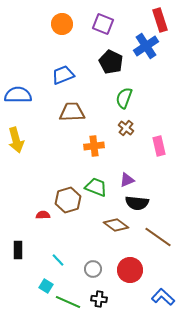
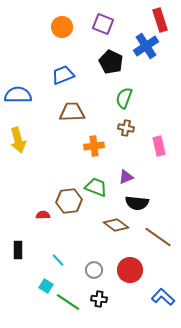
orange circle: moved 3 px down
brown cross: rotated 28 degrees counterclockwise
yellow arrow: moved 2 px right
purple triangle: moved 1 px left, 3 px up
brown hexagon: moved 1 px right, 1 px down; rotated 10 degrees clockwise
gray circle: moved 1 px right, 1 px down
green line: rotated 10 degrees clockwise
